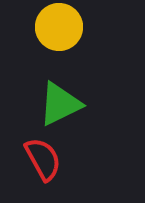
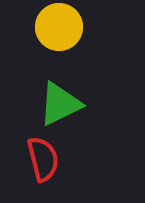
red semicircle: rotated 15 degrees clockwise
